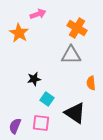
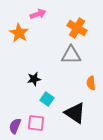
pink square: moved 5 px left
